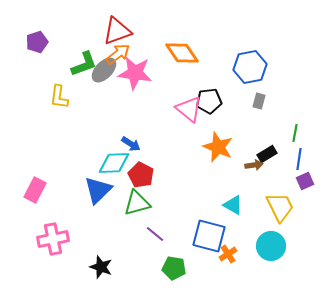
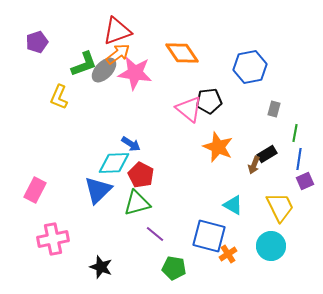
yellow L-shape: rotated 15 degrees clockwise
gray rectangle: moved 15 px right, 8 px down
brown arrow: rotated 120 degrees clockwise
